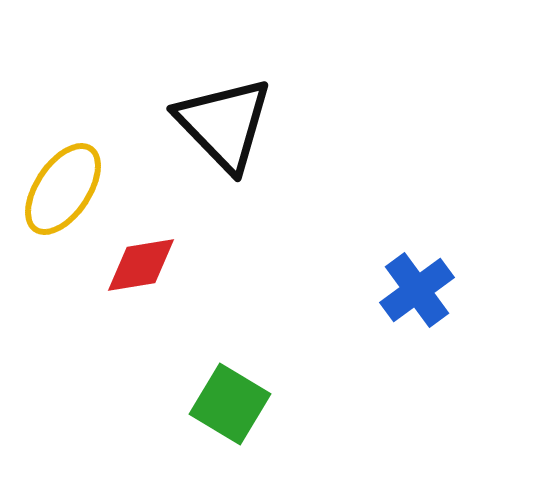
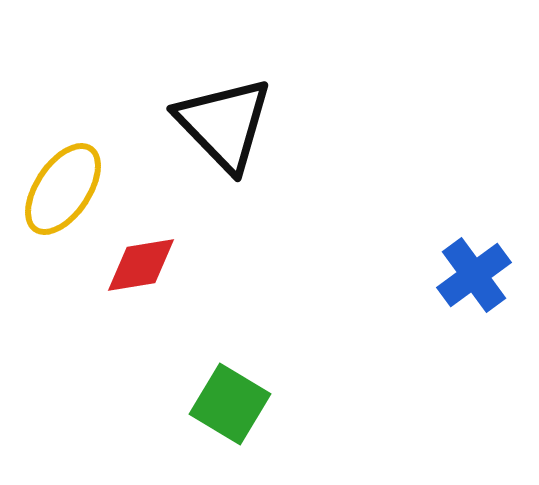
blue cross: moved 57 px right, 15 px up
